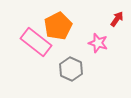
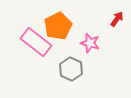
pink star: moved 8 px left
